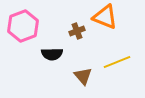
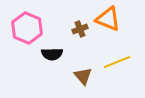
orange triangle: moved 3 px right, 2 px down
pink hexagon: moved 4 px right, 2 px down; rotated 16 degrees counterclockwise
brown cross: moved 3 px right, 2 px up
